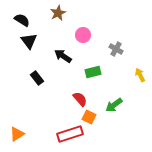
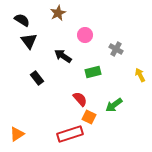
pink circle: moved 2 px right
